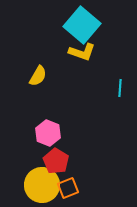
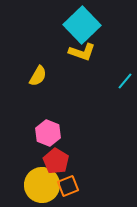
cyan square: rotated 6 degrees clockwise
cyan line: moved 5 px right, 7 px up; rotated 36 degrees clockwise
orange square: moved 2 px up
